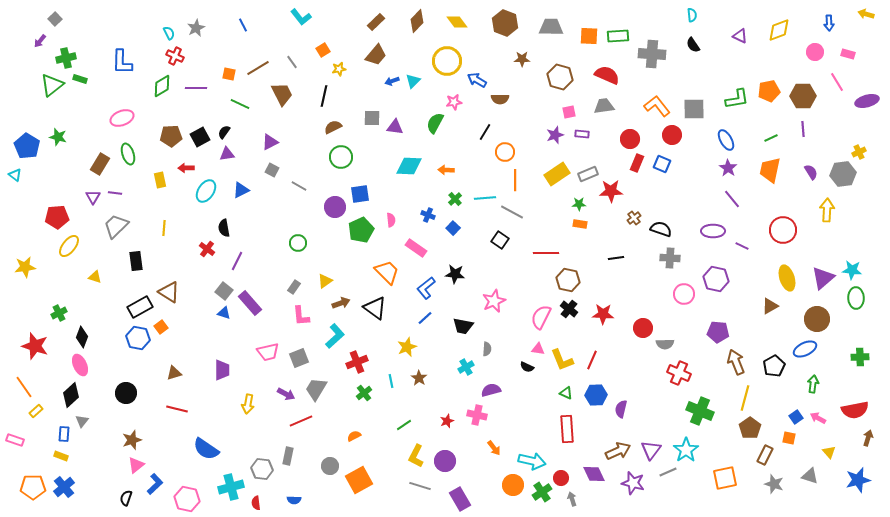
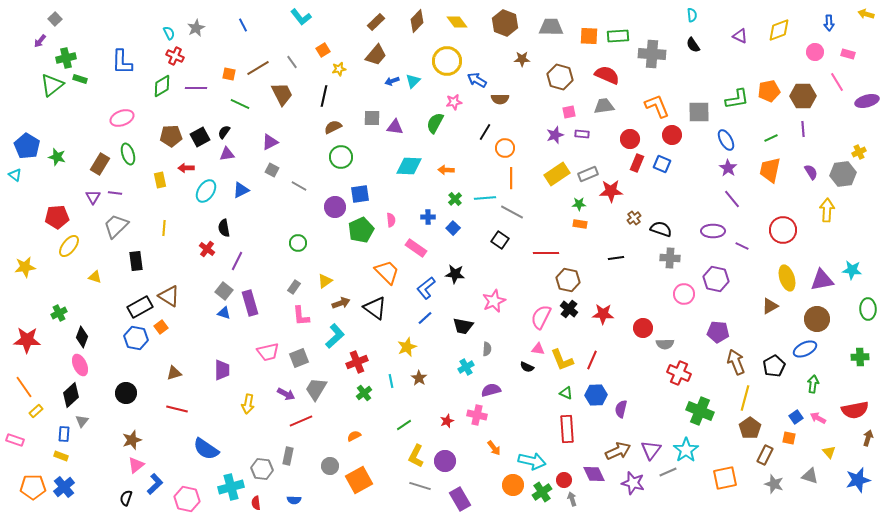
orange L-shape at (657, 106): rotated 16 degrees clockwise
gray square at (694, 109): moved 5 px right, 3 px down
green star at (58, 137): moved 1 px left, 20 px down
orange circle at (505, 152): moved 4 px up
orange line at (515, 180): moved 4 px left, 2 px up
blue cross at (428, 215): moved 2 px down; rotated 24 degrees counterclockwise
purple triangle at (823, 278): moved 1 px left, 2 px down; rotated 30 degrees clockwise
brown triangle at (169, 292): moved 4 px down
green ellipse at (856, 298): moved 12 px right, 11 px down
purple rectangle at (250, 303): rotated 25 degrees clockwise
blue hexagon at (138, 338): moved 2 px left
red star at (35, 346): moved 8 px left, 6 px up; rotated 16 degrees counterclockwise
red circle at (561, 478): moved 3 px right, 2 px down
